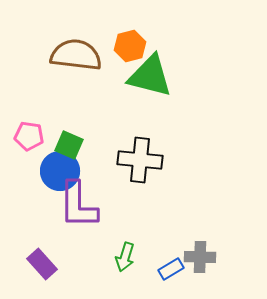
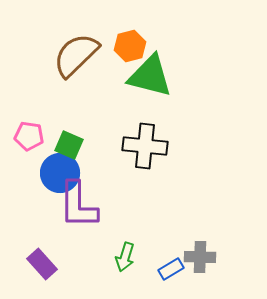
brown semicircle: rotated 51 degrees counterclockwise
black cross: moved 5 px right, 14 px up
blue circle: moved 2 px down
